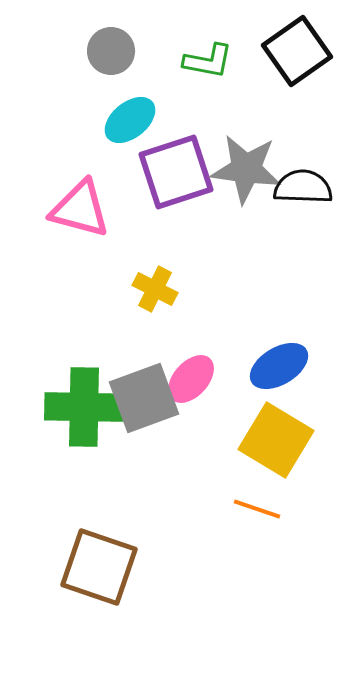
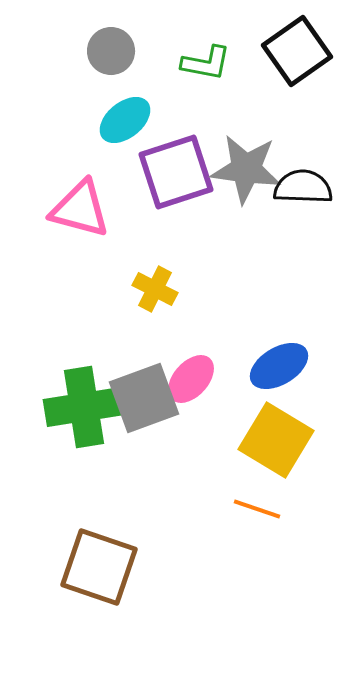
green L-shape: moved 2 px left, 2 px down
cyan ellipse: moved 5 px left
green cross: rotated 10 degrees counterclockwise
